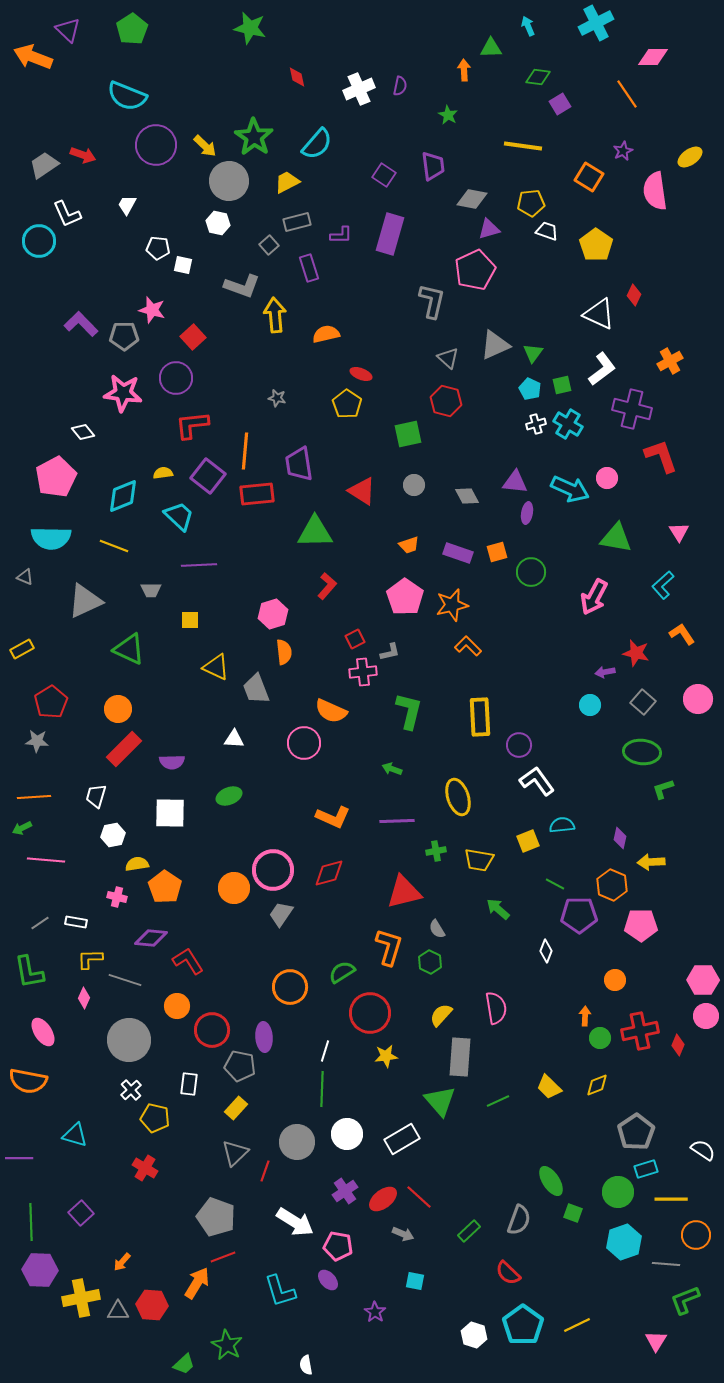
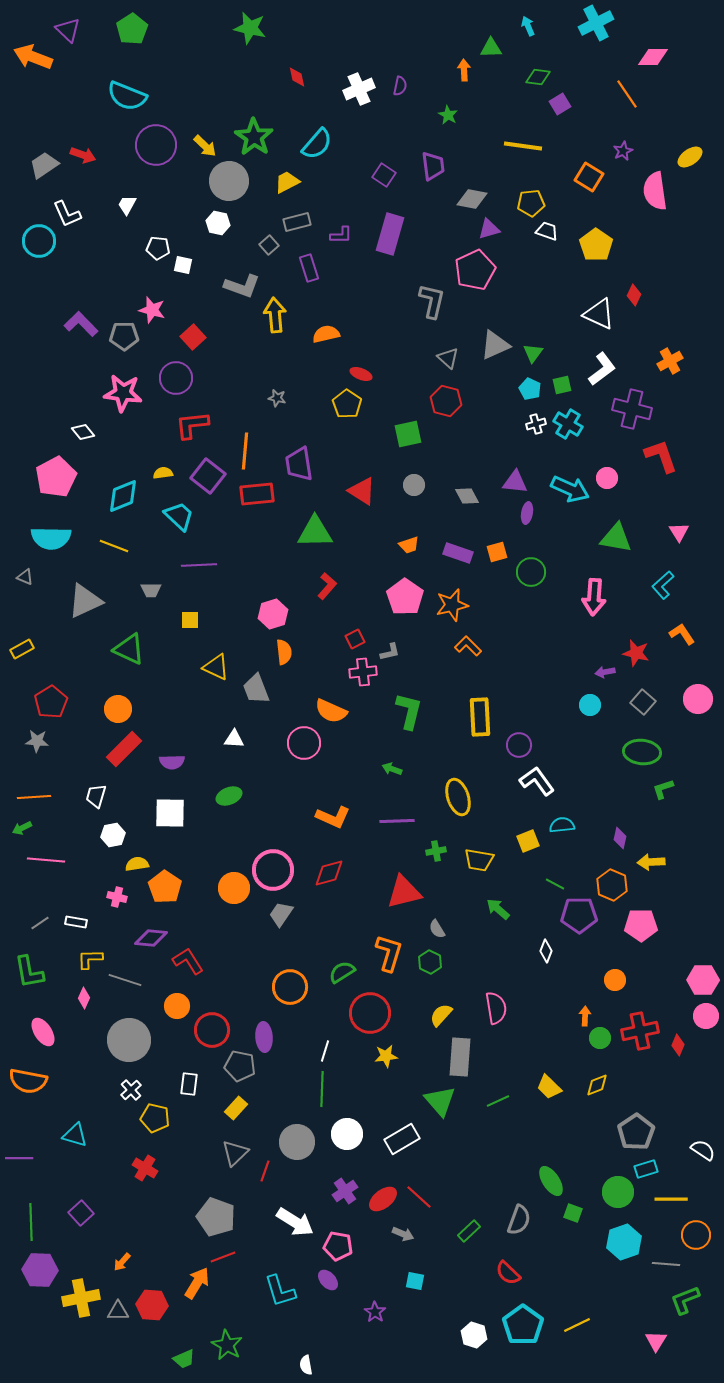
pink arrow at (594, 597): rotated 24 degrees counterclockwise
orange L-shape at (389, 947): moved 6 px down
green trapezoid at (184, 1364): moved 5 px up; rotated 20 degrees clockwise
